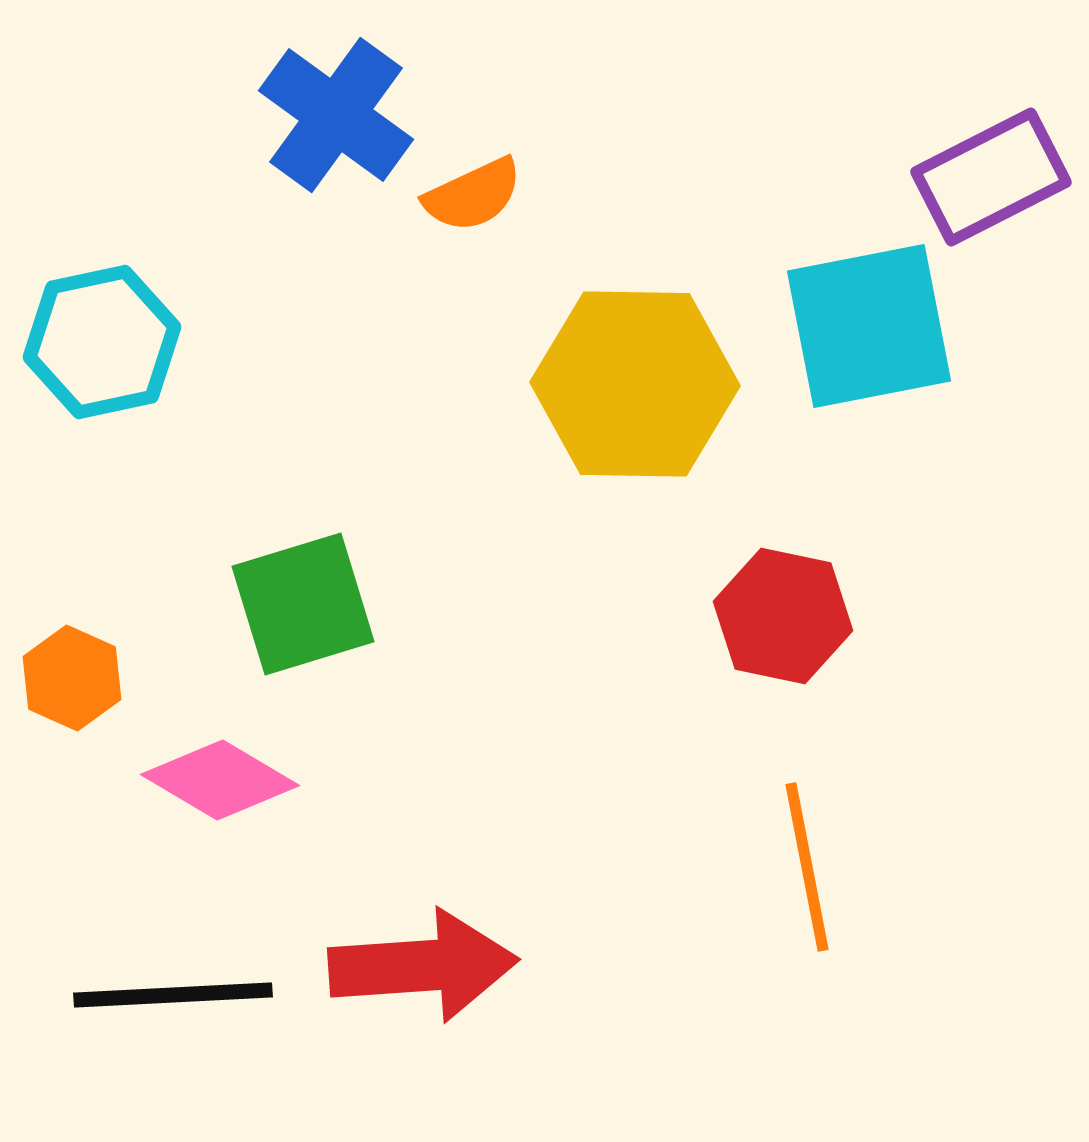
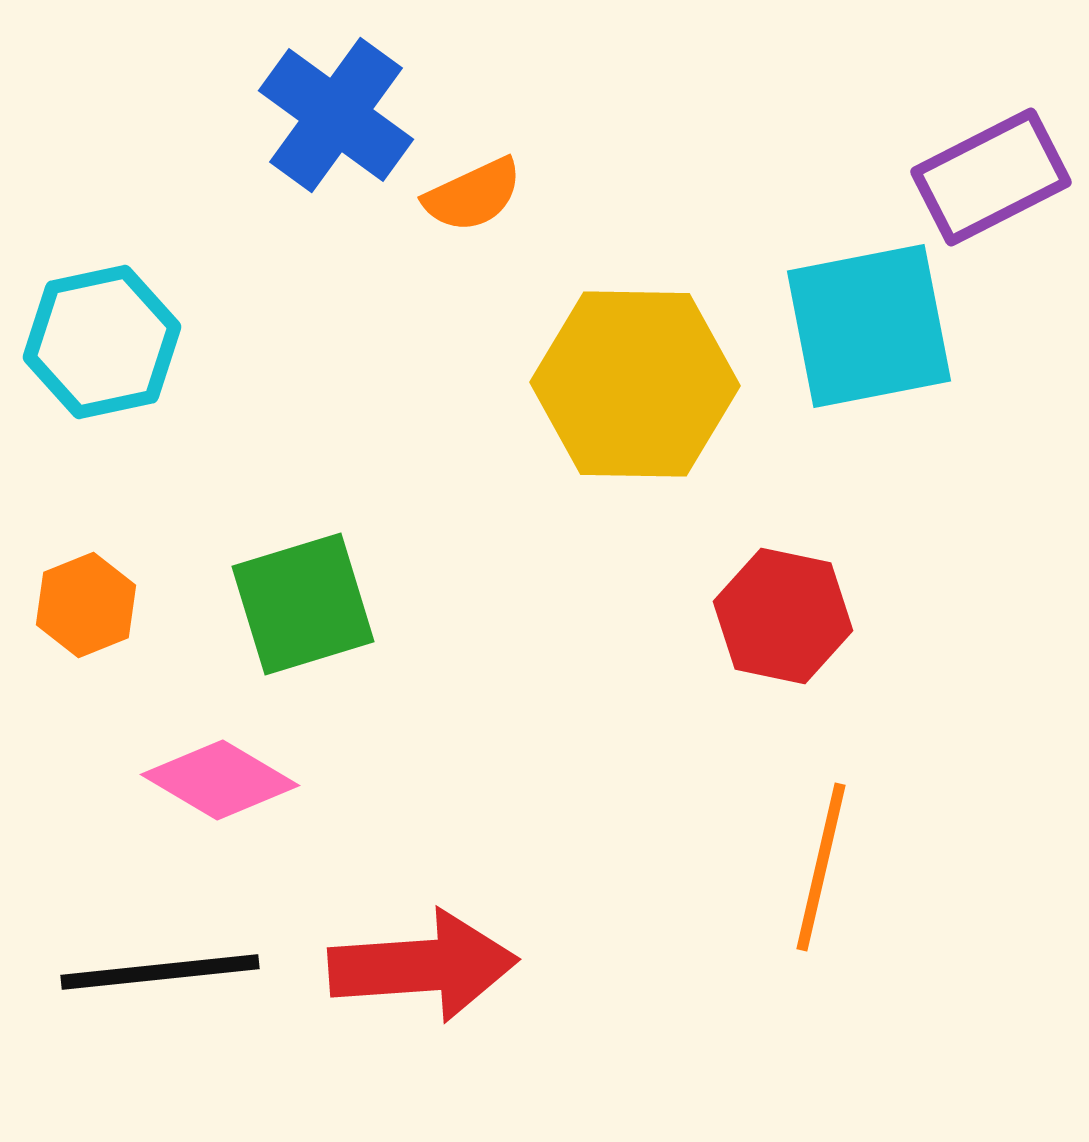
orange hexagon: moved 14 px right, 73 px up; rotated 14 degrees clockwise
orange line: moved 14 px right; rotated 24 degrees clockwise
black line: moved 13 px left, 23 px up; rotated 3 degrees counterclockwise
